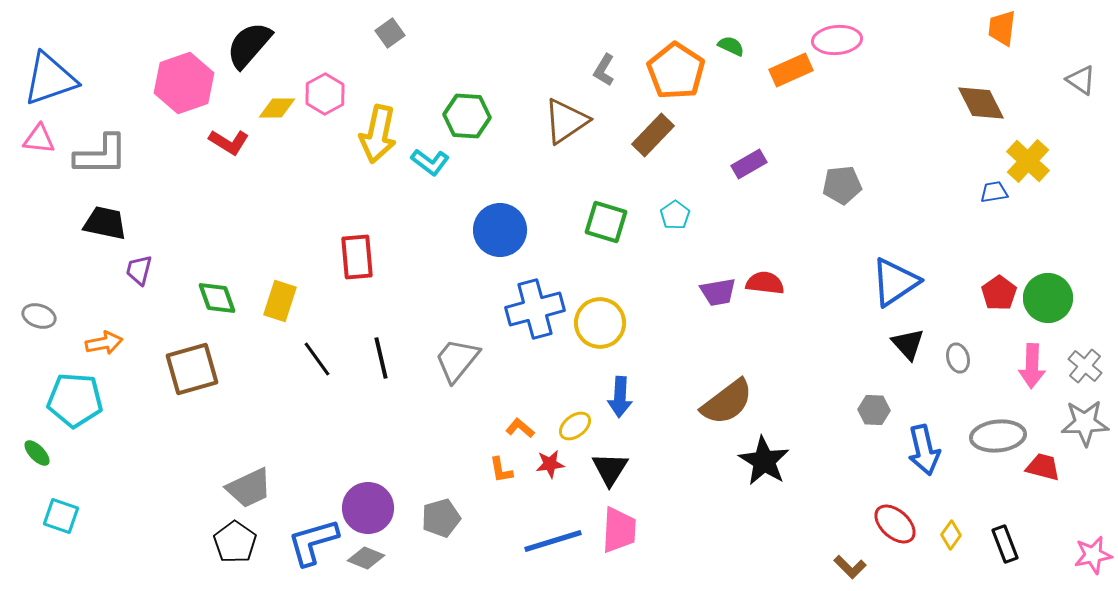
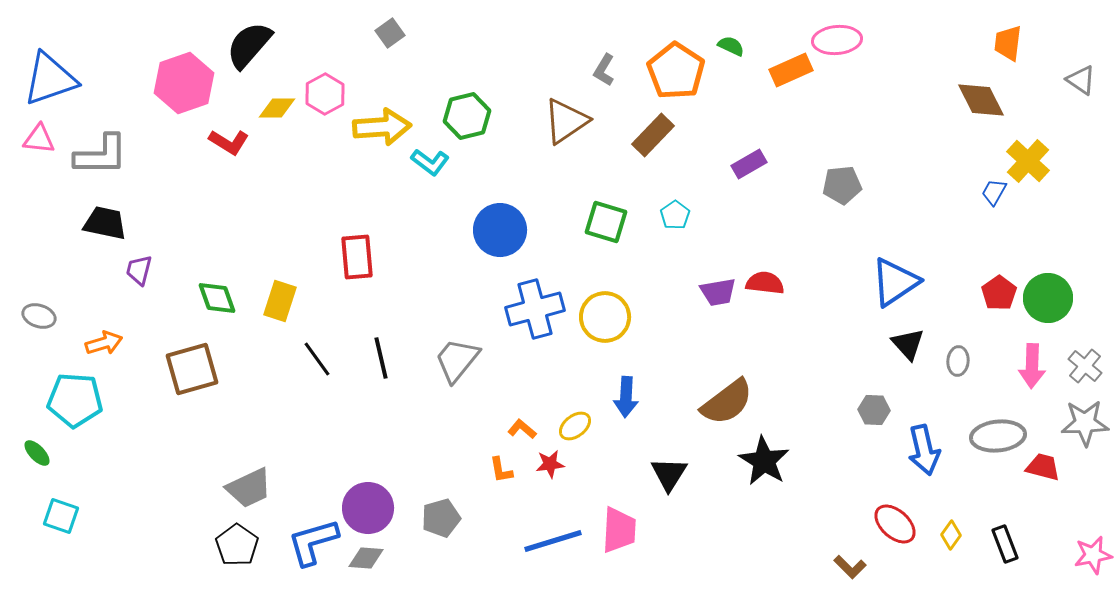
orange trapezoid at (1002, 28): moved 6 px right, 15 px down
brown diamond at (981, 103): moved 3 px up
green hexagon at (467, 116): rotated 18 degrees counterclockwise
yellow arrow at (378, 134): moved 4 px right, 7 px up; rotated 106 degrees counterclockwise
blue trapezoid at (994, 192): rotated 52 degrees counterclockwise
yellow circle at (600, 323): moved 5 px right, 6 px up
orange arrow at (104, 343): rotated 6 degrees counterclockwise
gray ellipse at (958, 358): moved 3 px down; rotated 20 degrees clockwise
blue arrow at (620, 397): moved 6 px right
orange L-shape at (520, 428): moved 2 px right, 1 px down
black triangle at (610, 469): moved 59 px right, 5 px down
black pentagon at (235, 542): moved 2 px right, 3 px down
gray diamond at (366, 558): rotated 18 degrees counterclockwise
